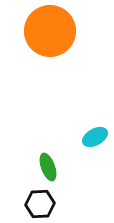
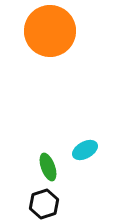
cyan ellipse: moved 10 px left, 13 px down
black hexagon: moved 4 px right; rotated 16 degrees counterclockwise
